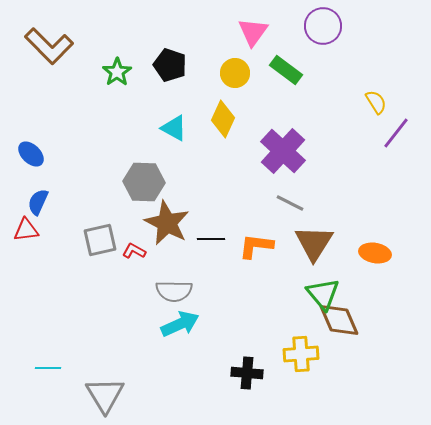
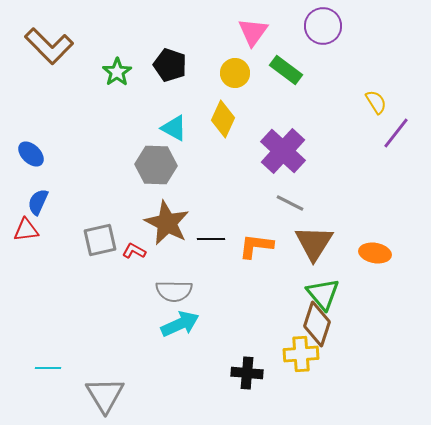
gray hexagon: moved 12 px right, 17 px up
brown diamond: moved 22 px left, 4 px down; rotated 42 degrees clockwise
